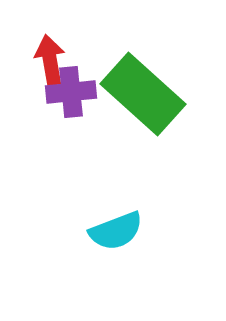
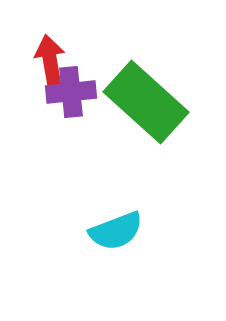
green rectangle: moved 3 px right, 8 px down
